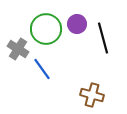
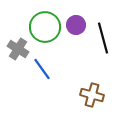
purple circle: moved 1 px left, 1 px down
green circle: moved 1 px left, 2 px up
